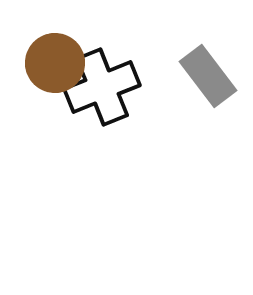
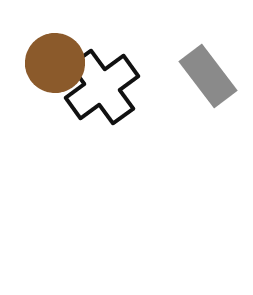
black cross: rotated 14 degrees counterclockwise
